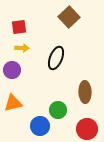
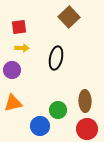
black ellipse: rotated 10 degrees counterclockwise
brown ellipse: moved 9 px down
